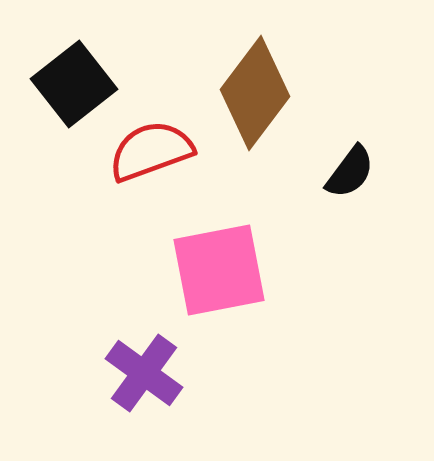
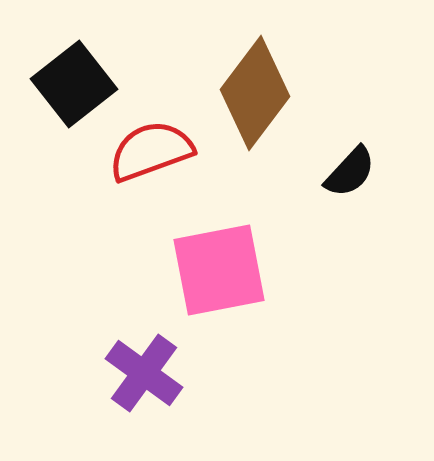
black semicircle: rotated 6 degrees clockwise
